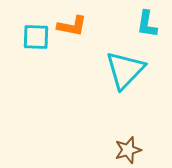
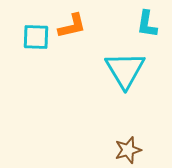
orange L-shape: rotated 24 degrees counterclockwise
cyan triangle: rotated 15 degrees counterclockwise
